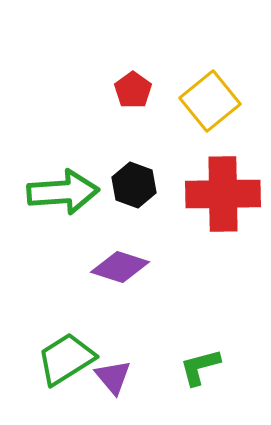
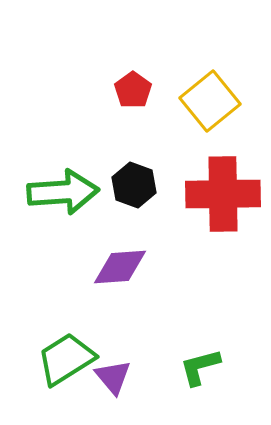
purple diamond: rotated 22 degrees counterclockwise
